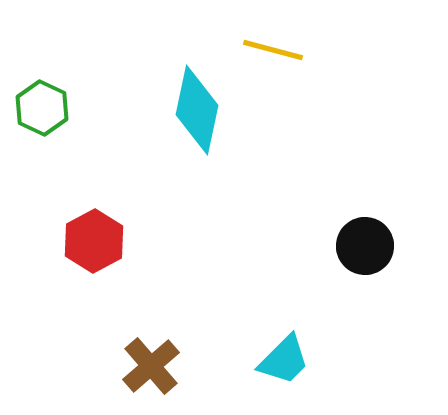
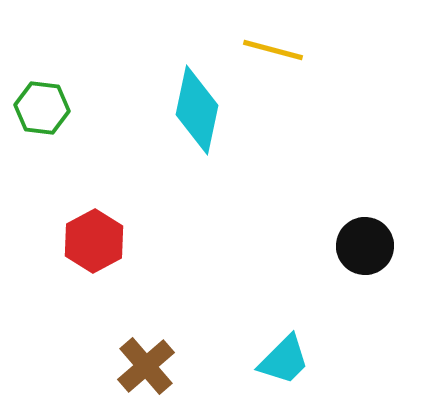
green hexagon: rotated 18 degrees counterclockwise
brown cross: moved 5 px left
